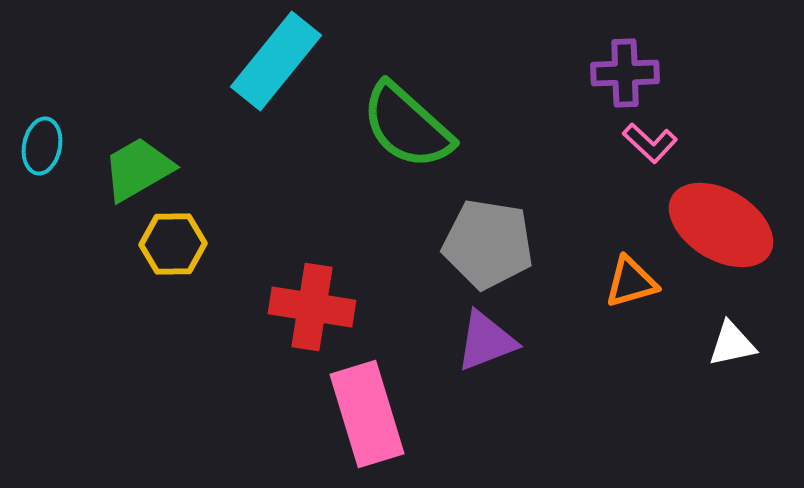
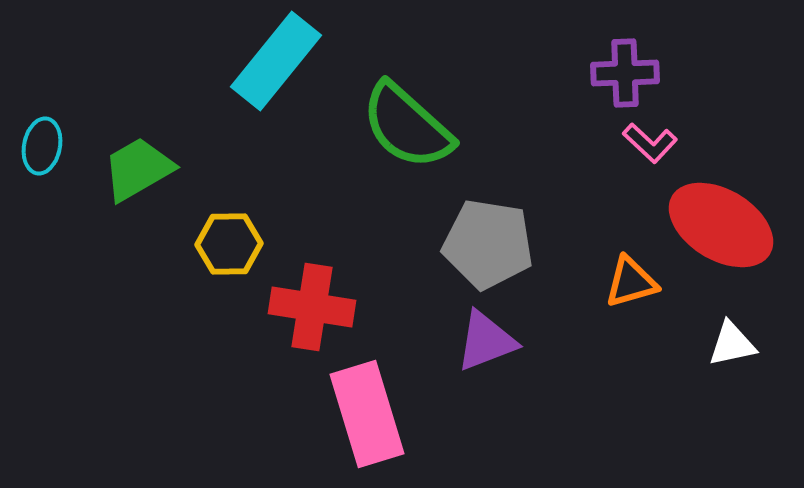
yellow hexagon: moved 56 px right
